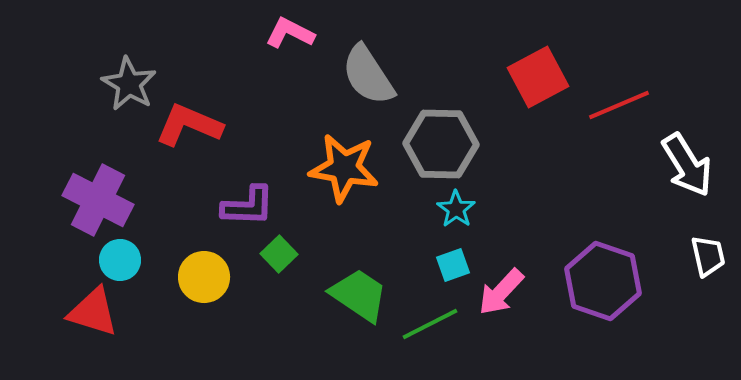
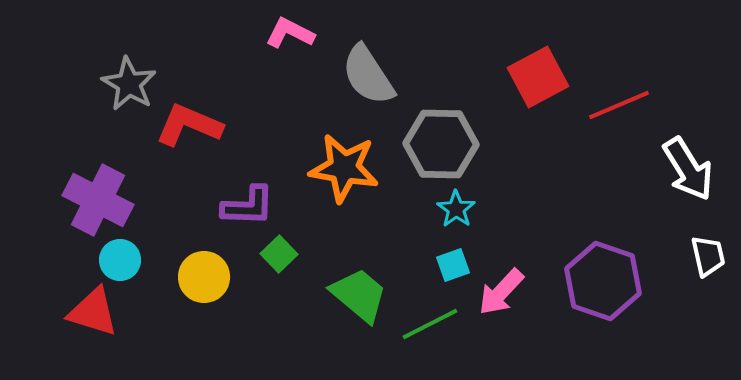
white arrow: moved 1 px right, 4 px down
green trapezoid: rotated 6 degrees clockwise
